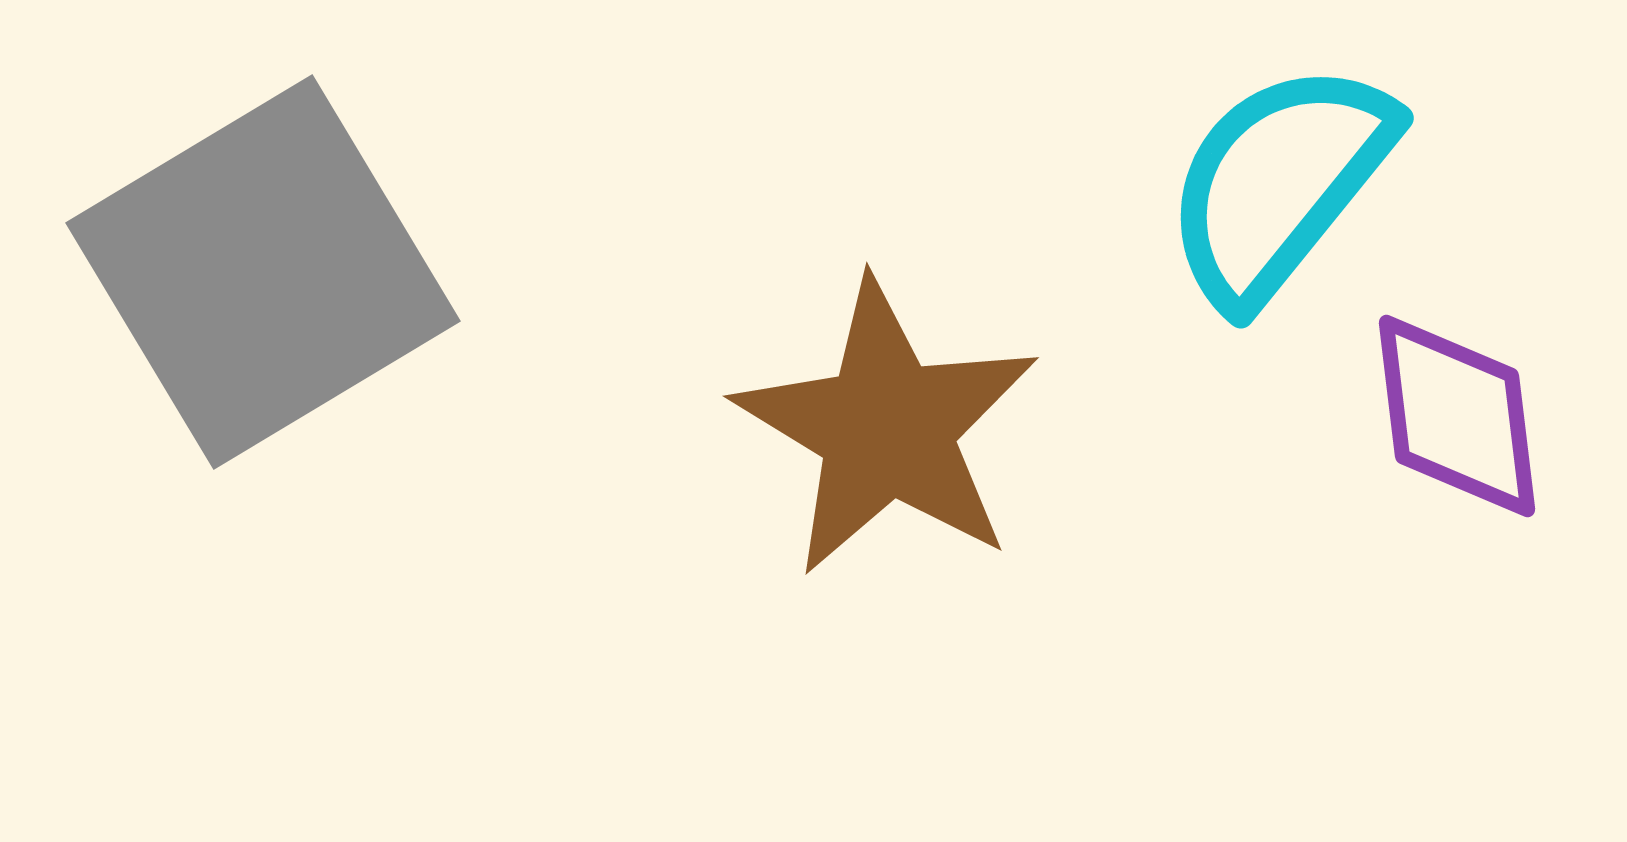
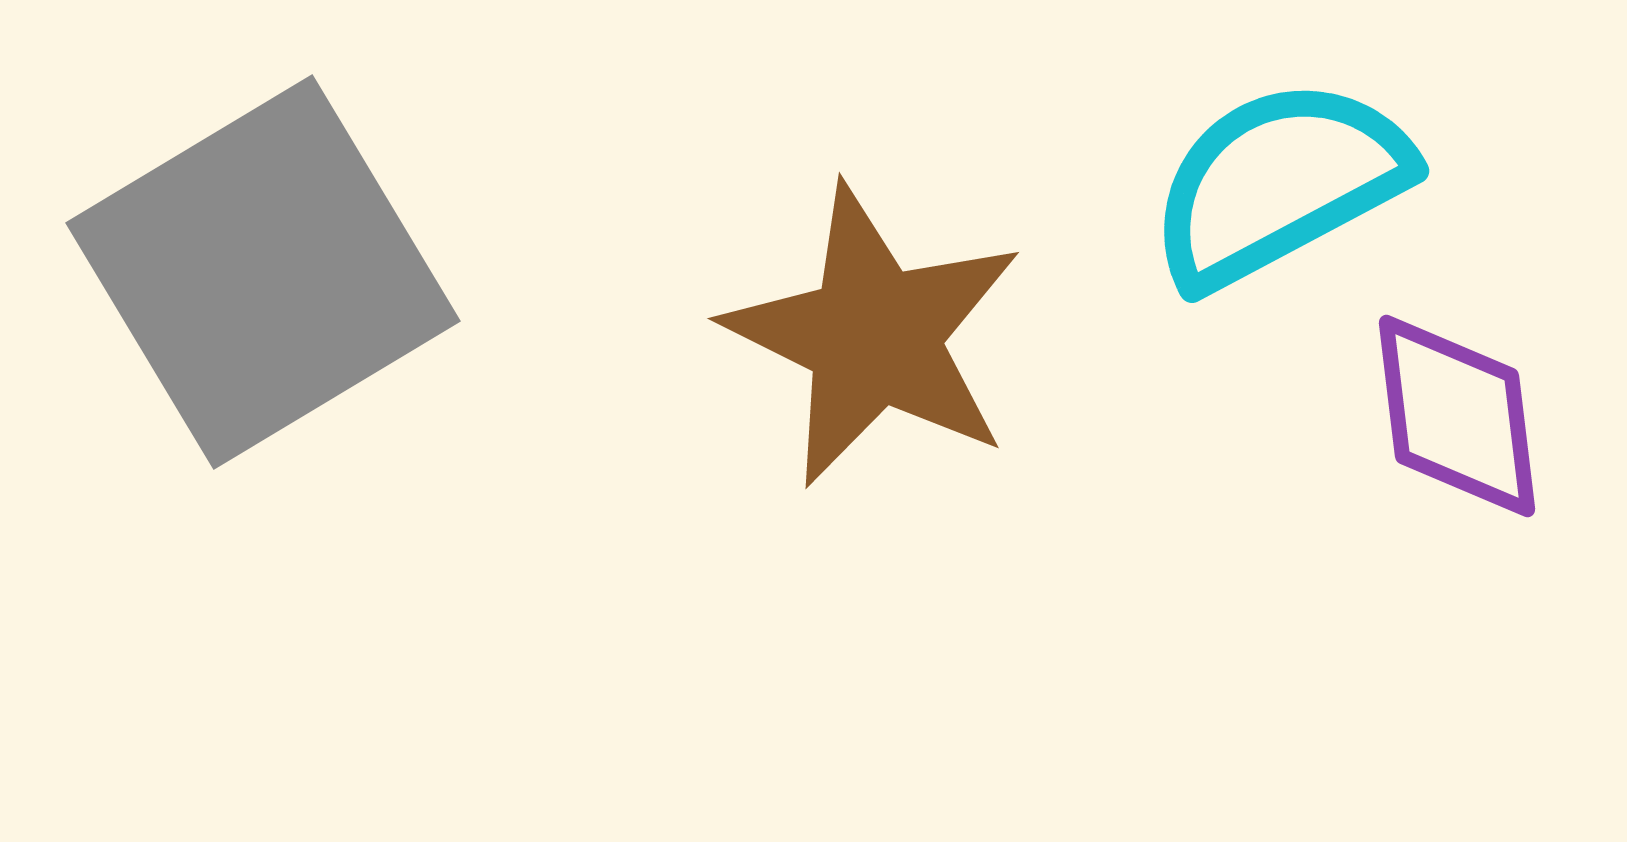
cyan semicircle: rotated 23 degrees clockwise
brown star: moved 13 px left, 92 px up; rotated 5 degrees counterclockwise
